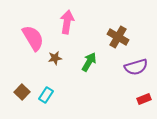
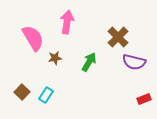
brown cross: rotated 15 degrees clockwise
purple semicircle: moved 2 px left, 5 px up; rotated 30 degrees clockwise
